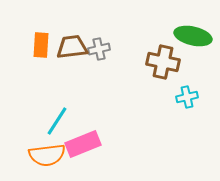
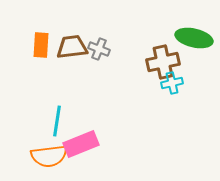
green ellipse: moved 1 px right, 2 px down
gray cross: rotated 35 degrees clockwise
brown cross: rotated 24 degrees counterclockwise
cyan cross: moved 15 px left, 14 px up
cyan line: rotated 24 degrees counterclockwise
pink rectangle: moved 2 px left
orange semicircle: moved 2 px right, 1 px down
